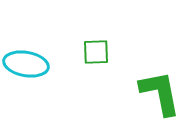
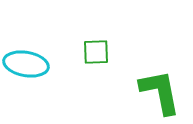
green L-shape: moved 1 px up
